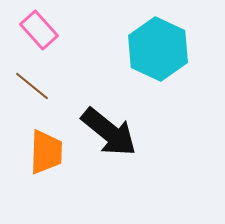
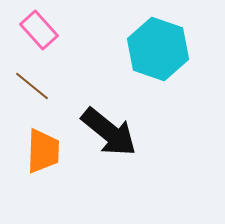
cyan hexagon: rotated 6 degrees counterclockwise
orange trapezoid: moved 3 px left, 1 px up
